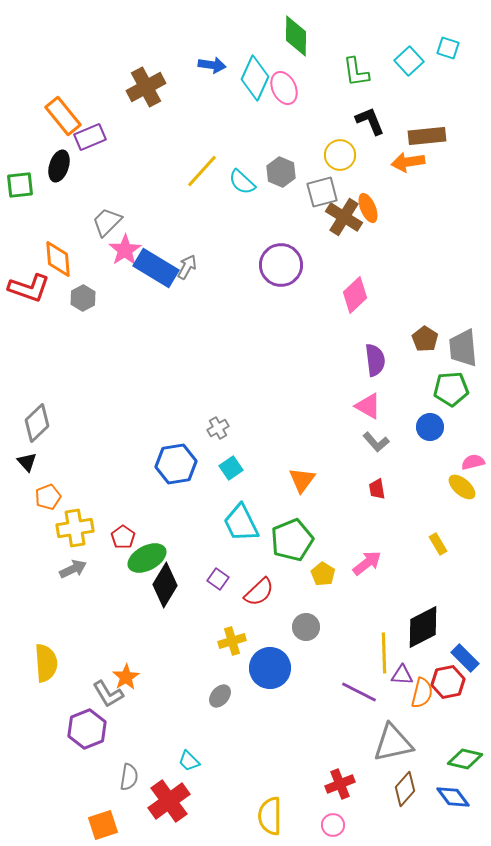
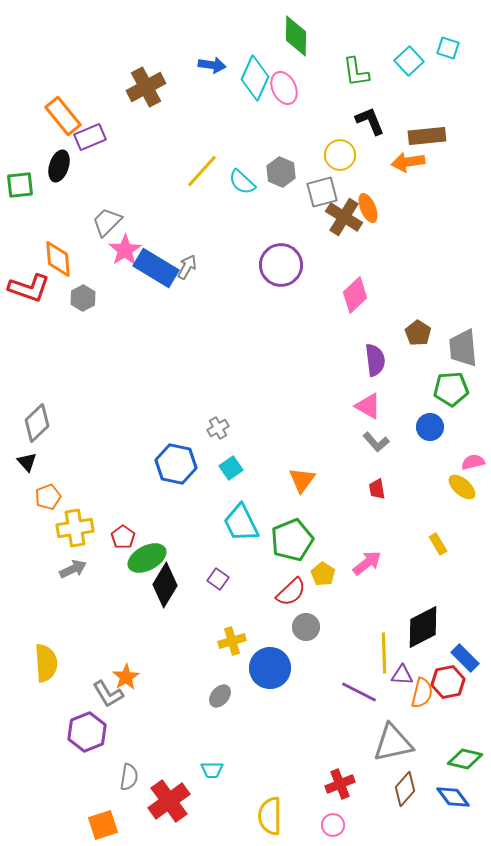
brown pentagon at (425, 339): moved 7 px left, 6 px up
blue hexagon at (176, 464): rotated 21 degrees clockwise
red semicircle at (259, 592): moved 32 px right
purple hexagon at (87, 729): moved 3 px down
cyan trapezoid at (189, 761): moved 23 px right, 9 px down; rotated 45 degrees counterclockwise
